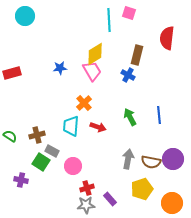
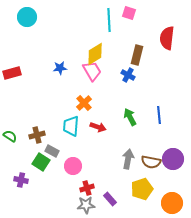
cyan circle: moved 2 px right, 1 px down
